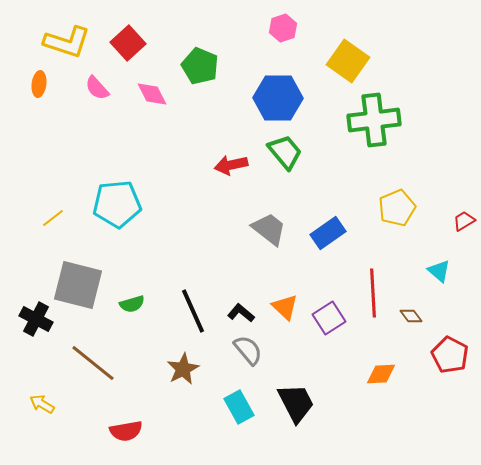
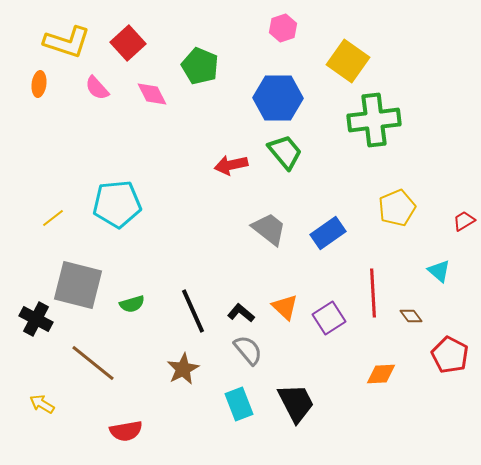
cyan rectangle: moved 3 px up; rotated 8 degrees clockwise
